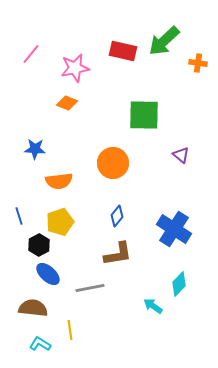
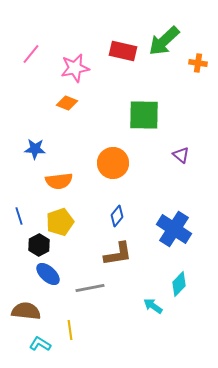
brown semicircle: moved 7 px left, 3 px down
